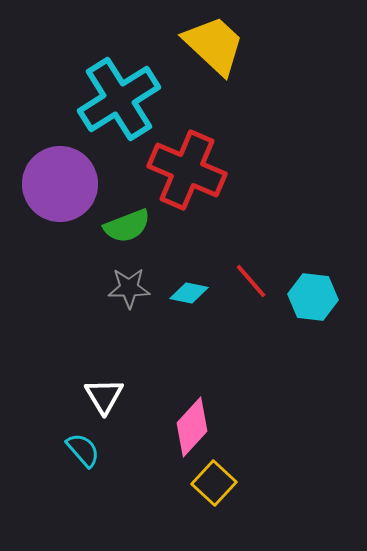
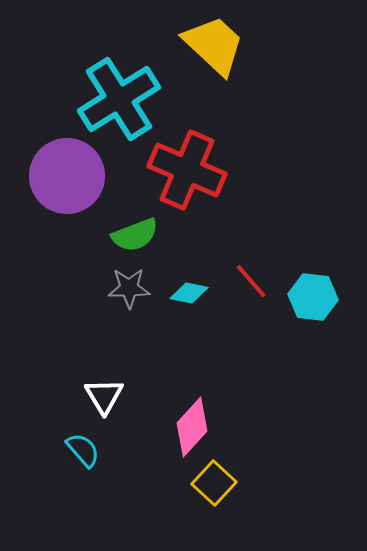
purple circle: moved 7 px right, 8 px up
green semicircle: moved 8 px right, 9 px down
